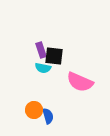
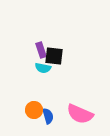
pink semicircle: moved 32 px down
